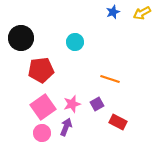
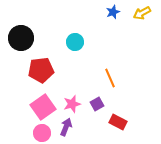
orange line: moved 1 px up; rotated 48 degrees clockwise
